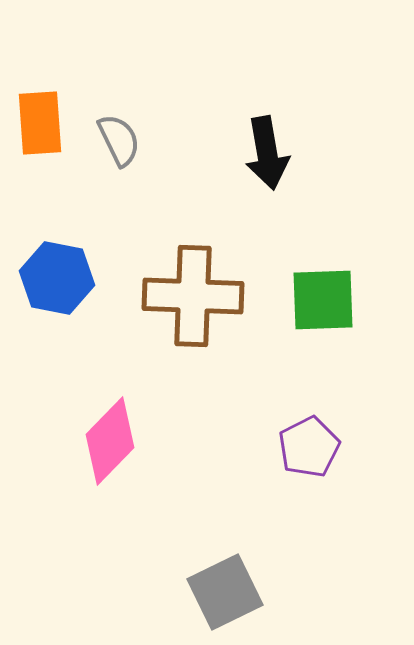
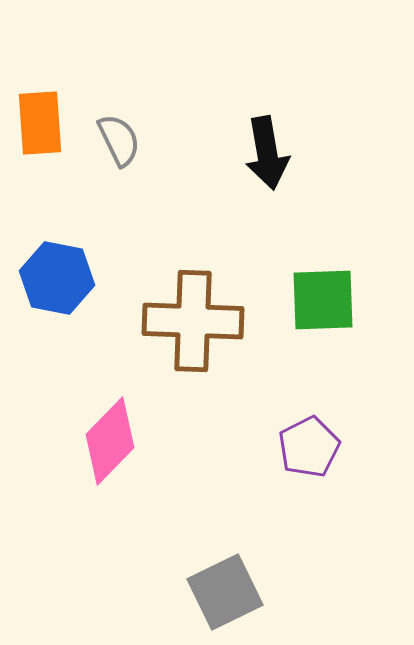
brown cross: moved 25 px down
